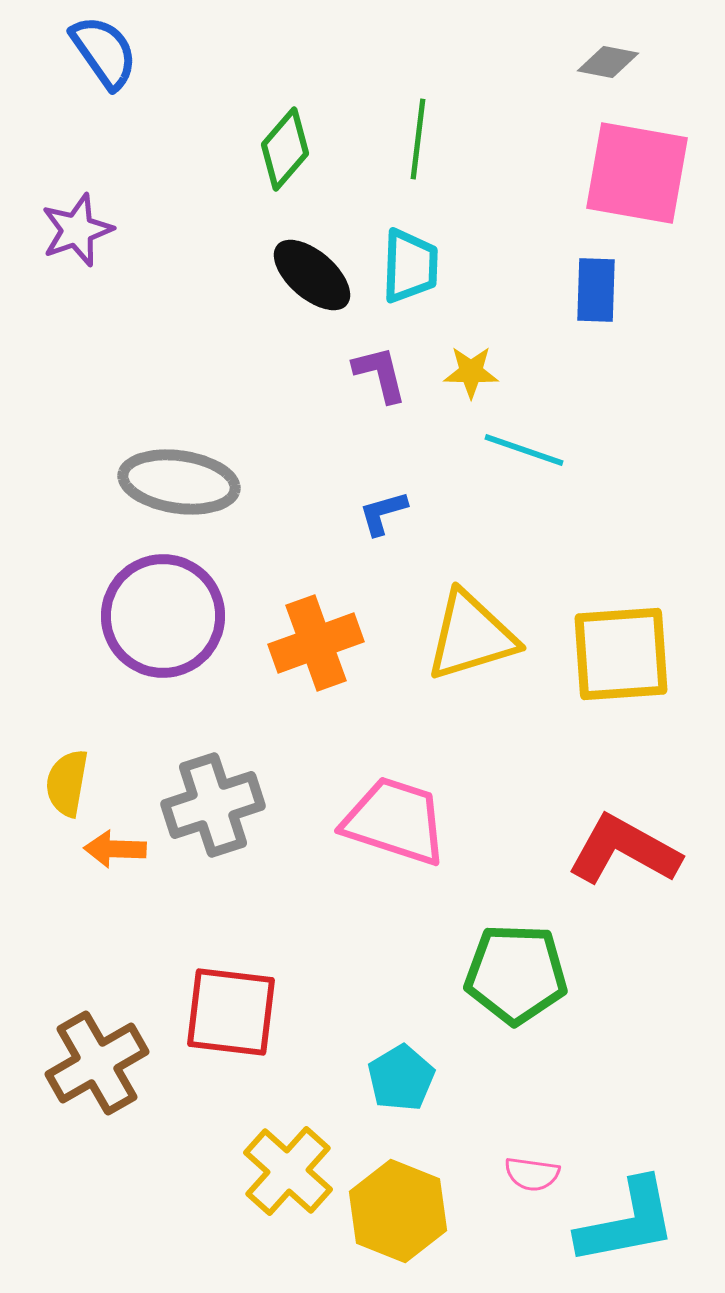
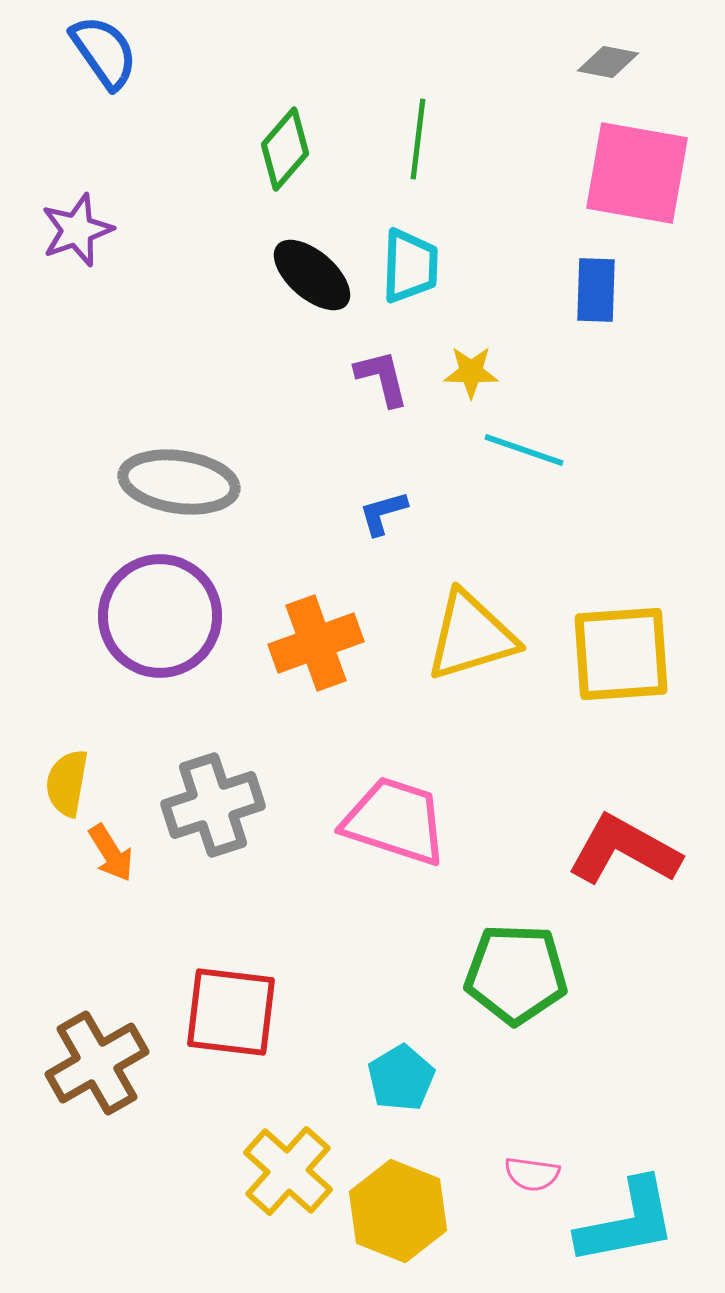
purple L-shape: moved 2 px right, 4 px down
purple circle: moved 3 px left
orange arrow: moved 4 px left, 4 px down; rotated 124 degrees counterclockwise
